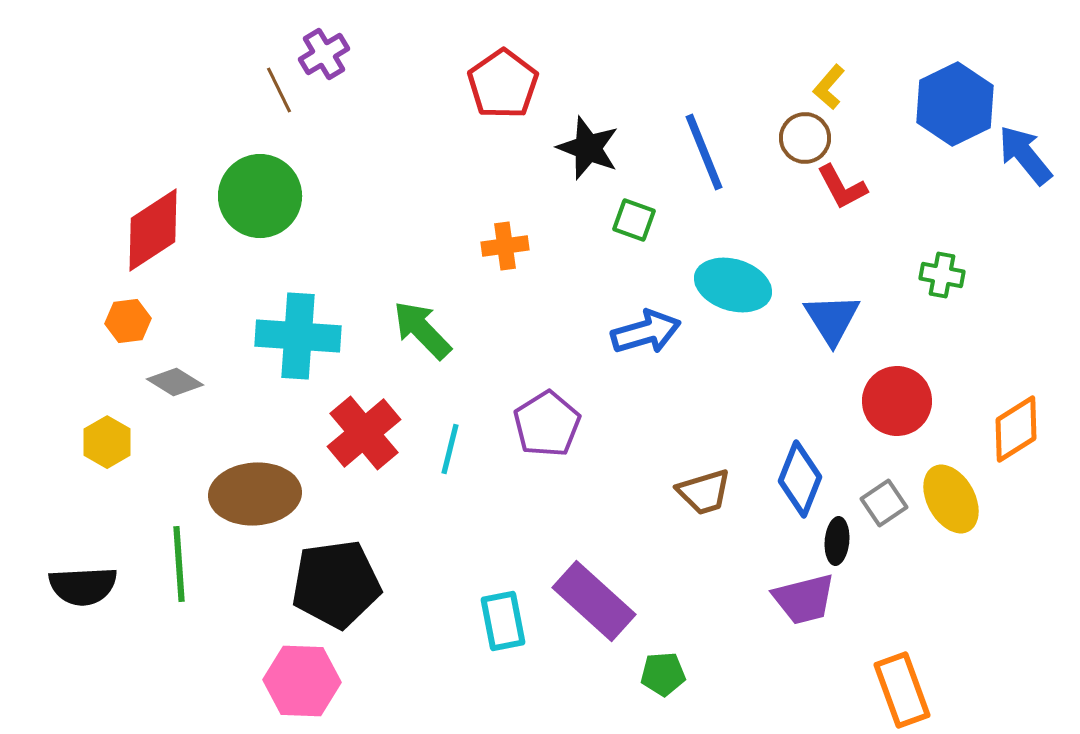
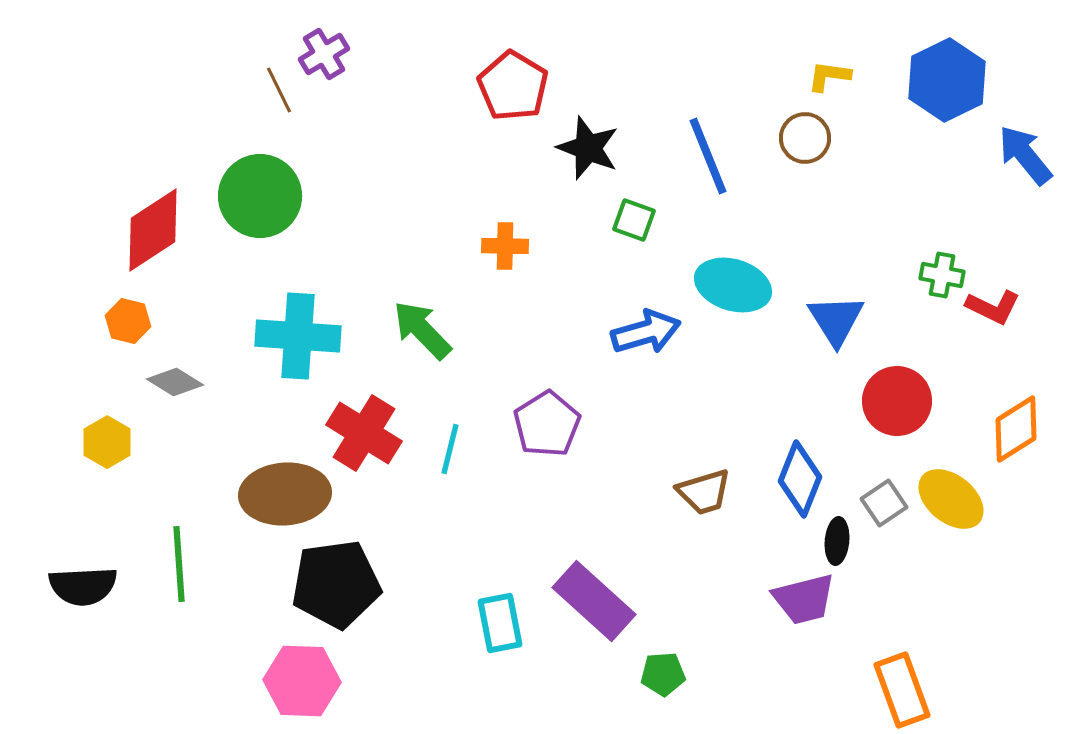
red pentagon at (503, 84): moved 10 px right, 2 px down; rotated 6 degrees counterclockwise
yellow L-shape at (829, 87): moved 11 px up; rotated 57 degrees clockwise
blue hexagon at (955, 104): moved 8 px left, 24 px up
blue line at (704, 152): moved 4 px right, 4 px down
red L-shape at (842, 187): moved 151 px right, 120 px down; rotated 36 degrees counterclockwise
orange cross at (505, 246): rotated 9 degrees clockwise
blue triangle at (832, 319): moved 4 px right, 1 px down
orange hexagon at (128, 321): rotated 21 degrees clockwise
red cross at (364, 433): rotated 18 degrees counterclockwise
brown ellipse at (255, 494): moved 30 px right
yellow ellipse at (951, 499): rotated 22 degrees counterclockwise
cyan rectangle at (503, 621): moved 3 px left, 2 px down
